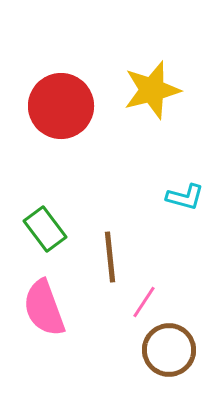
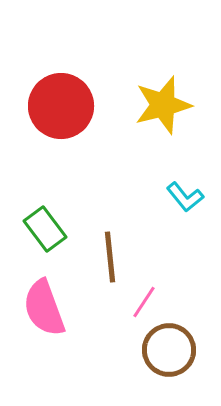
yellow star: moved 11 px right, 15 px down
cyan L-shape: rotated 36 degrees clockwise
